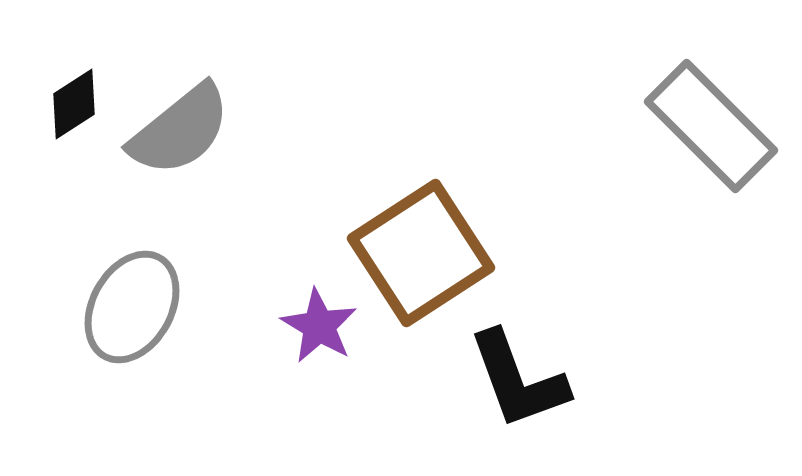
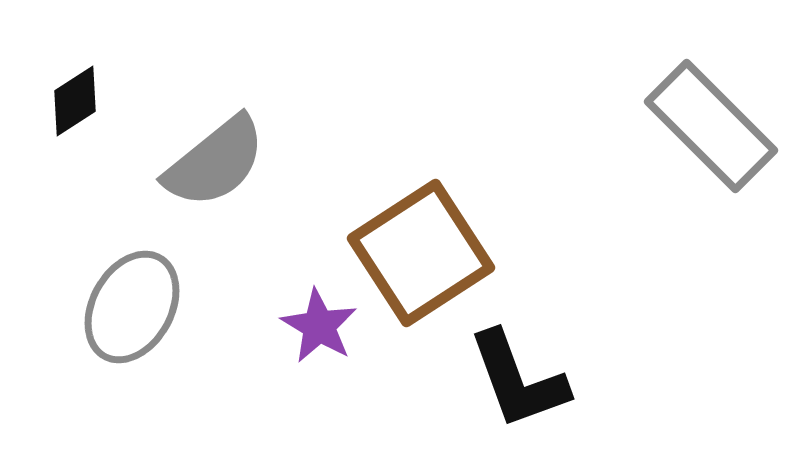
black diamond: moved 1 px right, 3 px up
gray semicircle: moved 35 px right, 32 px down
